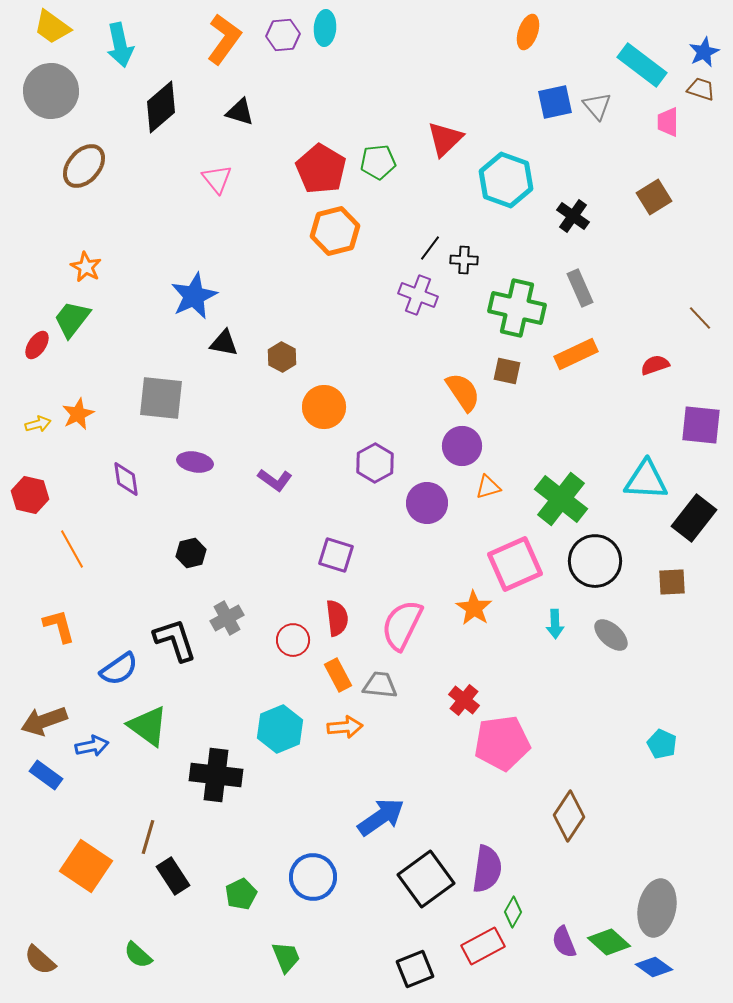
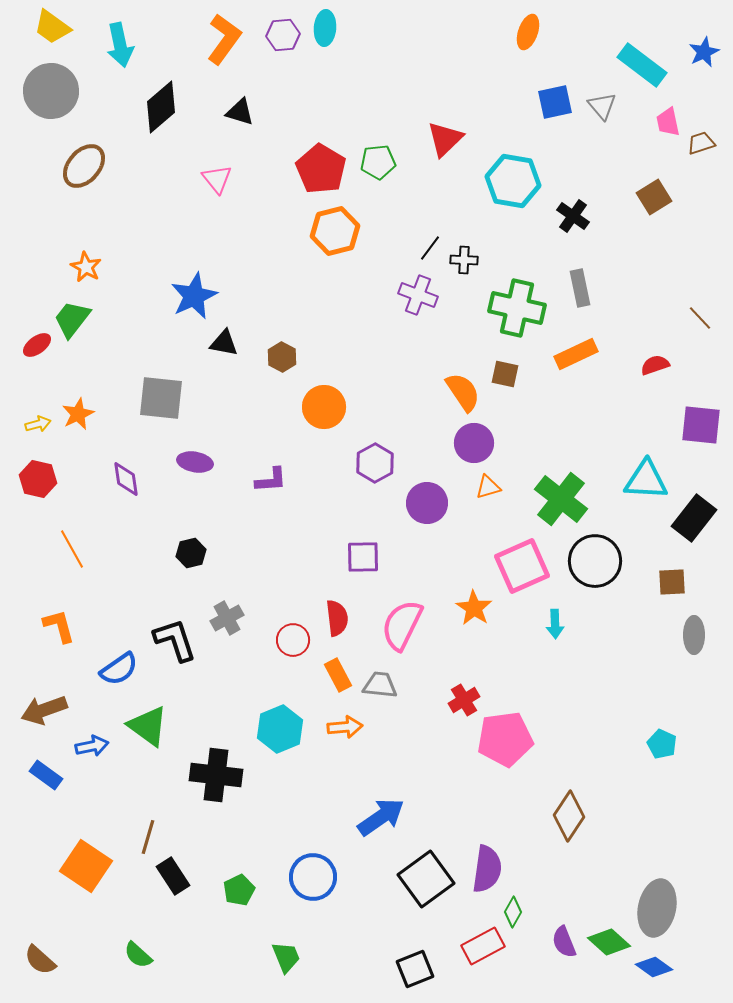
brown trapezoid at (701, 89): moved 54 px down; rotated 36 degrees counterclockwise
gray triangle at (597, 106): moved 5 px right
pink trapezoid at (668, 122): rotated 12 degrees counterclockwise
cyan hexagon at (506, 180): moved 7 px right, 1 px down; rotated 10 degrees counterclockwise
gray rectangle at (580, 288): rotated 12 degrees clockwise
red ellipse at (37, 345): rotated 20 degrees clockwise
brown square at (507, 371): moved 2 px left, 3 px down
purple circle at (462, 446): moved 12 px right, 3 px up
purple L-shape at (275, 480): moved 4 px left; rotated 40 degrees counterclockwise
red hexagon at (30, 495): moved 8 px right, 16 px up
purple square at (336, 555): moved 27 px right, 2 px down; rotated 18 degrees counterclockwise
pink square at (515, 564): moved 7 px right, 2 px down
gray ellipse at (611, 635): moved 83 px right; rotated 48 degrees clockwise
red cross at (464, 700): rotated 20 degrees clockwise
brown arrow at (44, 721): moved 11 px up
pink pentagon at (502, 743): moved 3 px right, 4 px up
green pentagon at (241, 894): moved 2 px left, 4 px up
